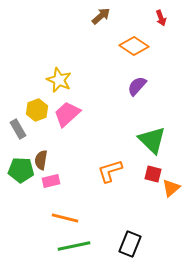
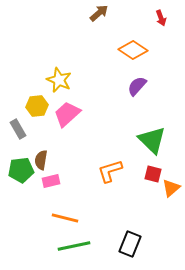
brown arrow: moved 2 px left, 3 px up
orange diamond: moved 1 px left, 4 px down
yellow hexagon: moved 4 px up; rotated 15 degrees clockwise
green pentagon: rotated 10 degrees counterclockwise
